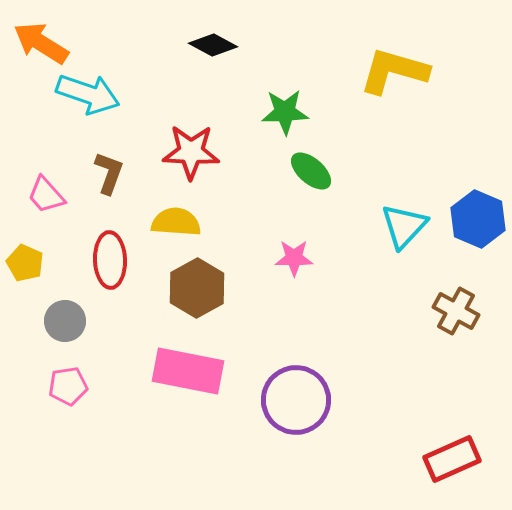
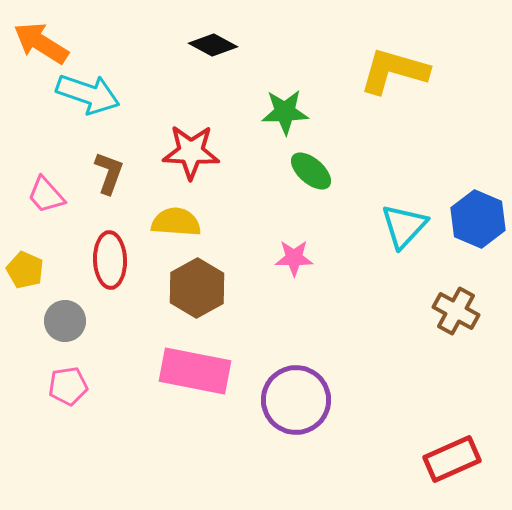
yellow pentagon: moved 7 px down
pink rectangle: moved 7 px right
